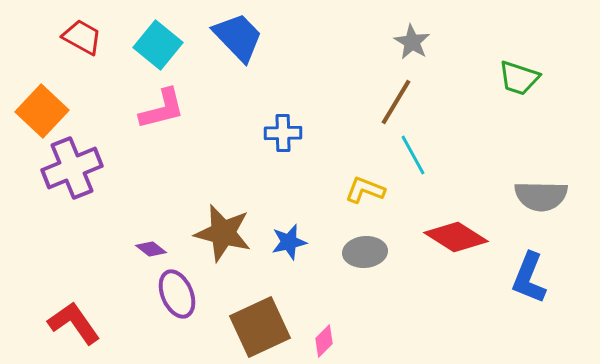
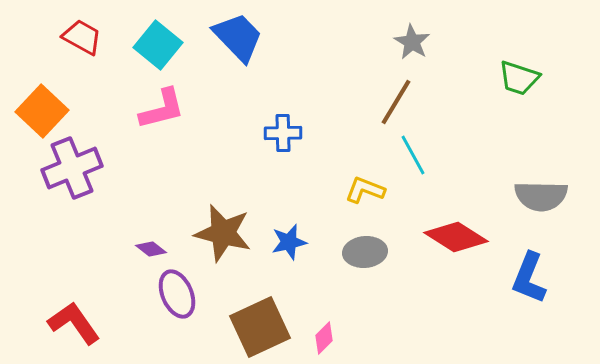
pink diamond: moved 3 px up
